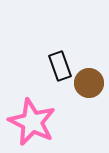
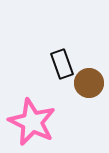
black rectangle: moved 2 px right, 2 px up
